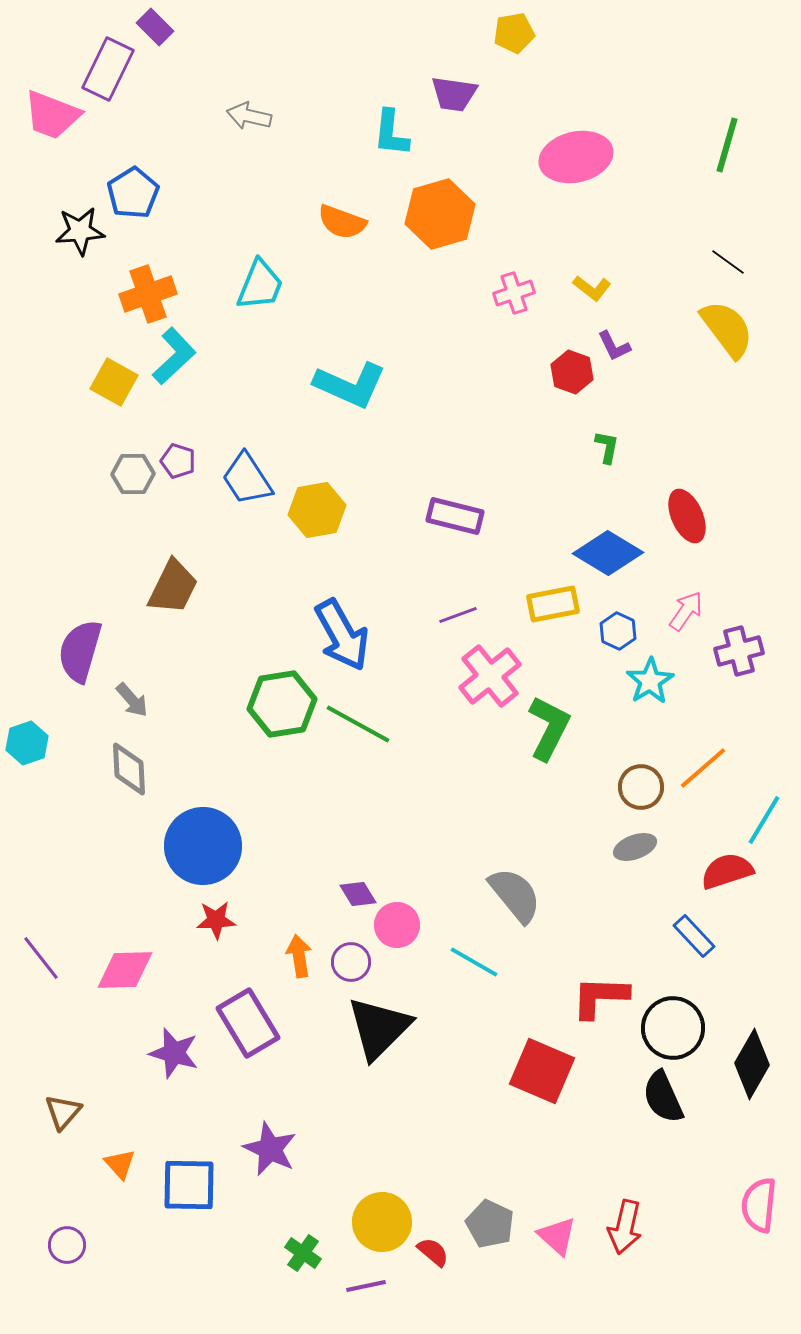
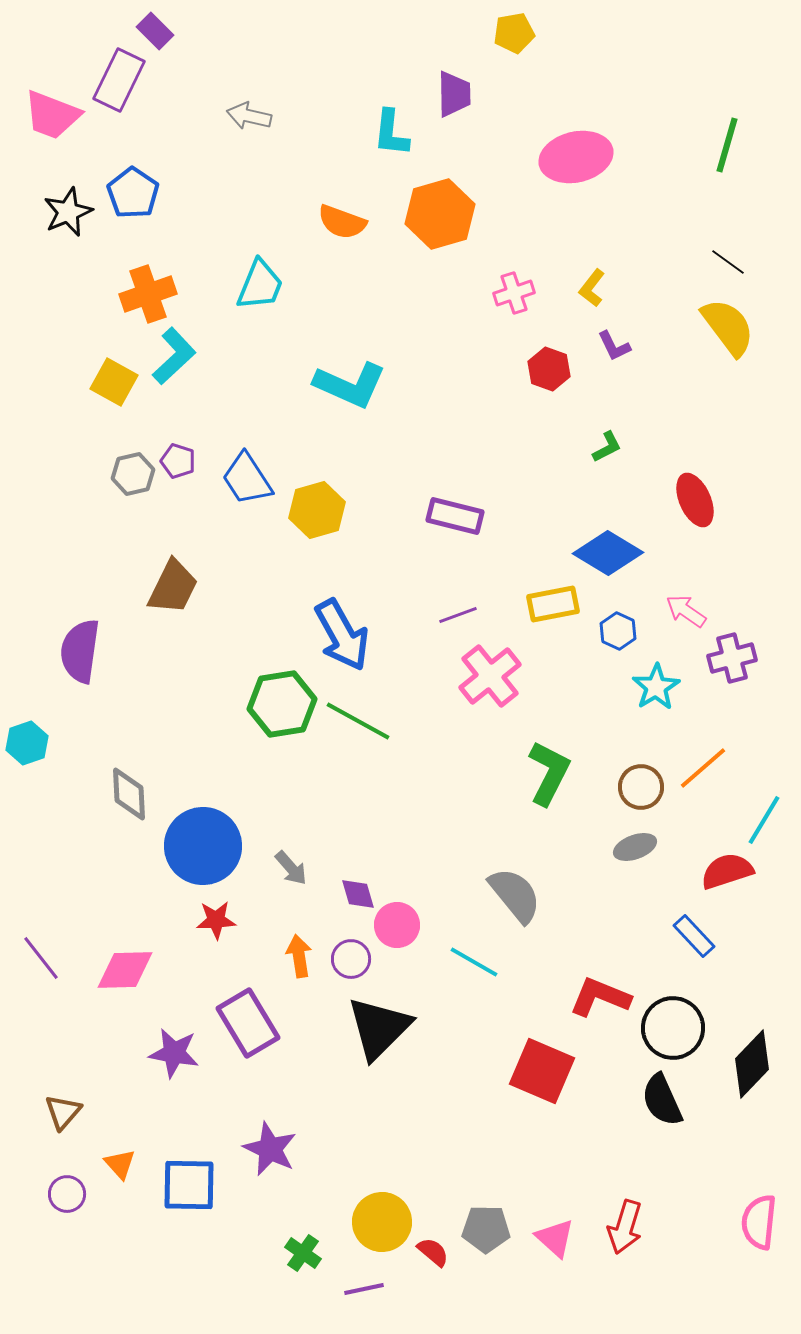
purple rectangle at (155, 27): moved 4 px down
purple rectangle at (108, 69): moved 11 px right, 11 px down
purple trapezoid at (454, 94): rotated 99 degrees counterclockwise
blue pentagon at (133, 193): rotated 6 degrees counterclockwise
black star at (80, 231): moved 12 px left, 19 px up; rotated 18 degrees counterclockwise
yellow L-shape at (592, 288): rotated 90 degrees clockwise
yellow semicircle at (727, 329): moved 1 px right, 2 px up
red hexagon at (572, 372): moved 23 px left, 3 px up
green L-shape at (607, 447): rotated 52 degrees clockwise
gray hexagon at (133, 474): rotated 12 degrees counterclockwise
yellow hexagon at (317, 510): rotated 6 degrees counterclockwise
red ellipse at (687, 516): moved 8 px right, 16 px up
pink arrow at (686, 611): rotated 90 degrees counterclockwise
purple semicircle at (80, 651): rotated 8 degrees counterclockwise
purple cross at (739, 651): moved 7 px left, 7 px down
cyan star at (650, 681): moved 6 px right, 6 px down
gray arrow at (132, 700): moved 159 px right, 168 px down
green line at (358, 724): moved 3 px up
green L-shape at (549, 728): moved 45 px down
gray diamond at (129, 769): moved 25 px down
purple diamond at (358, 894): rotated 15 degrees clockwise
purple circle at (351, 962): moved 3 px up
red L-shape at (600, 997): rotated 20 degrees clockwise
purple star at (174, 1053): rotated 6 degrees counterclockwise
black diamond at (752, 1064): rotated 14 degrees clockwise
black semicircle at (663, 1097): moved 1 px left, 3 px down
pink semicircle at (759, 1205): moved 17 px down
gray pentagon at (490, 1224): moved 4 px left, 5 px down; rotated 24 degrees counterclockwise
red arrow at (625, 1227): rotated 4 degrees clockwise
pink triangle at (557, 1236): moved 2 px left, 2 px down
purple circle at (67, 1245): moved 51 px up
purple line at (366, 1286): moved 2 px left, 3 px down
